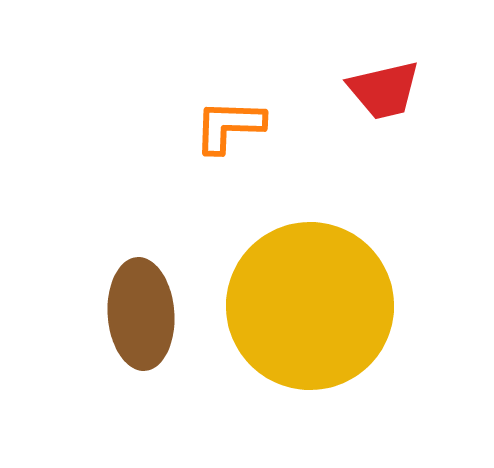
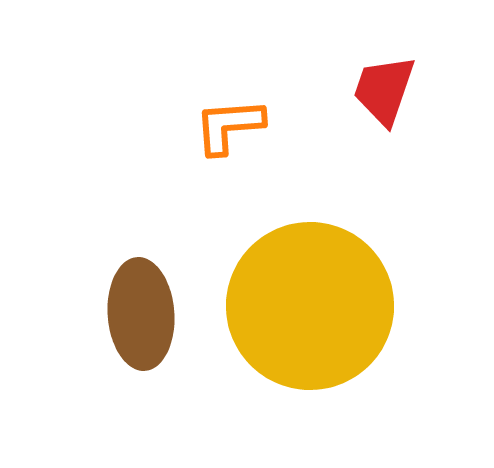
red trapezoid: rotated 122 degrees clockwise
orange L-shape: rotated 6 degrees counterclockwise
